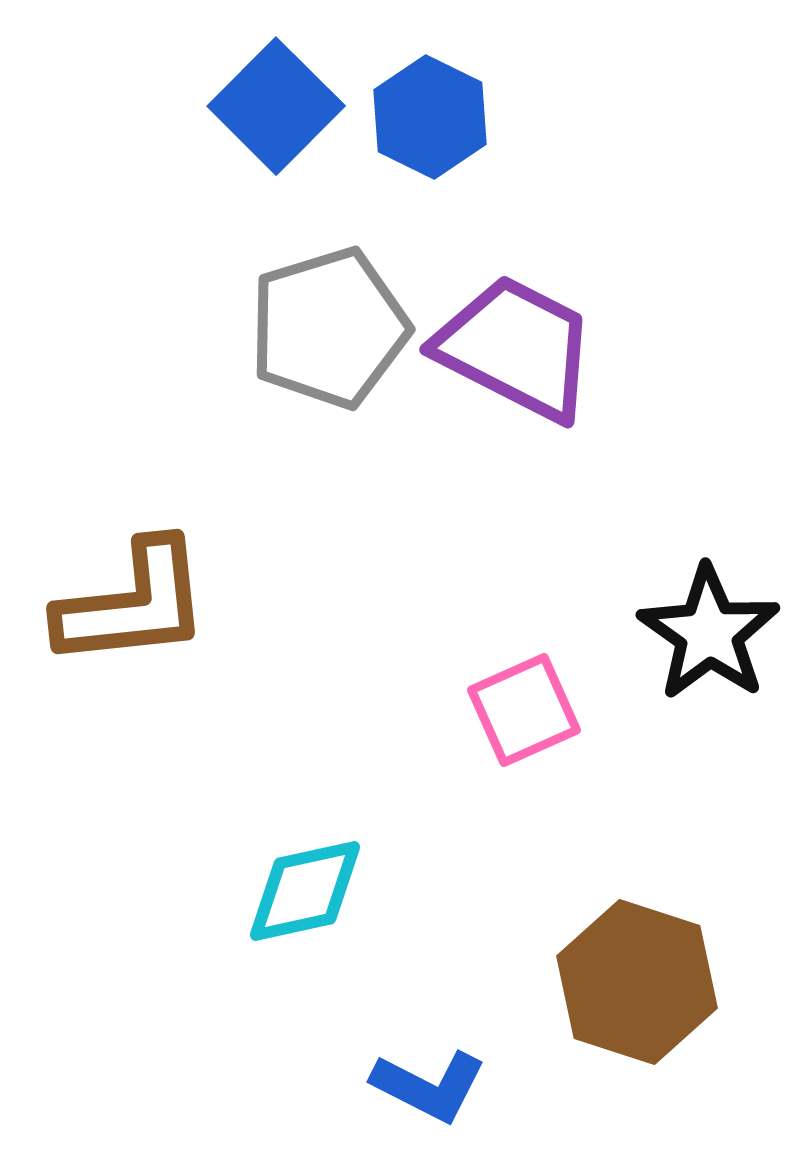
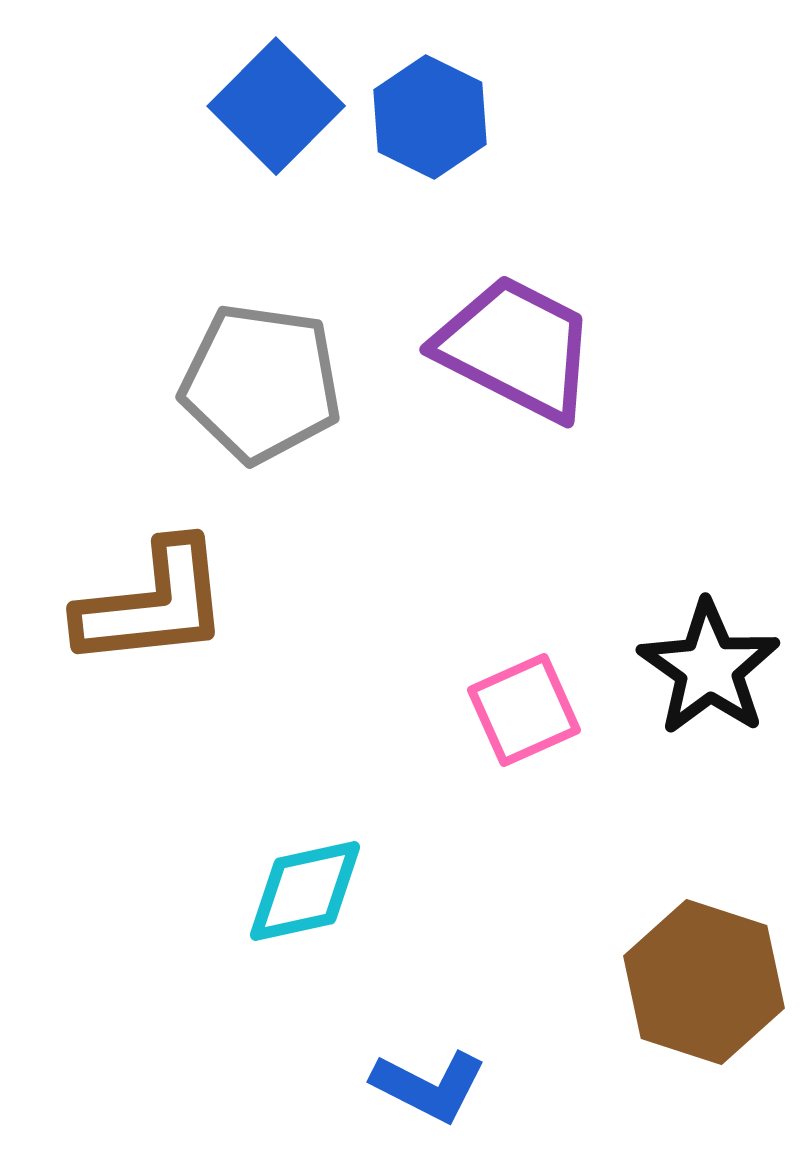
gray pentagon: moved 68 px left, 55 px down; rotated 25 degrees clockwise
brown L-shape: moved 20 px right
black star: moved 35 px down
brown hexagon: moved 67 px right
